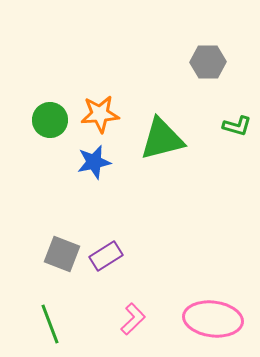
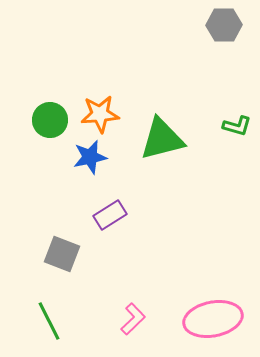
gray hexagon: moved 16 px right, 37 px up
blue star: moved 4 px left, 5 px up
purple rectangle: moved 4 px right, 41 px up
pink ellipse: rotated 18 degrees counterclockwise
green line: moved 1 px left, 3 px up; rotated 6 degrees counterclockwise
